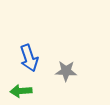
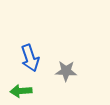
blue arrow: moved 1 px right
